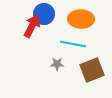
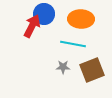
gray star: moved 6 px right, 3 px down
